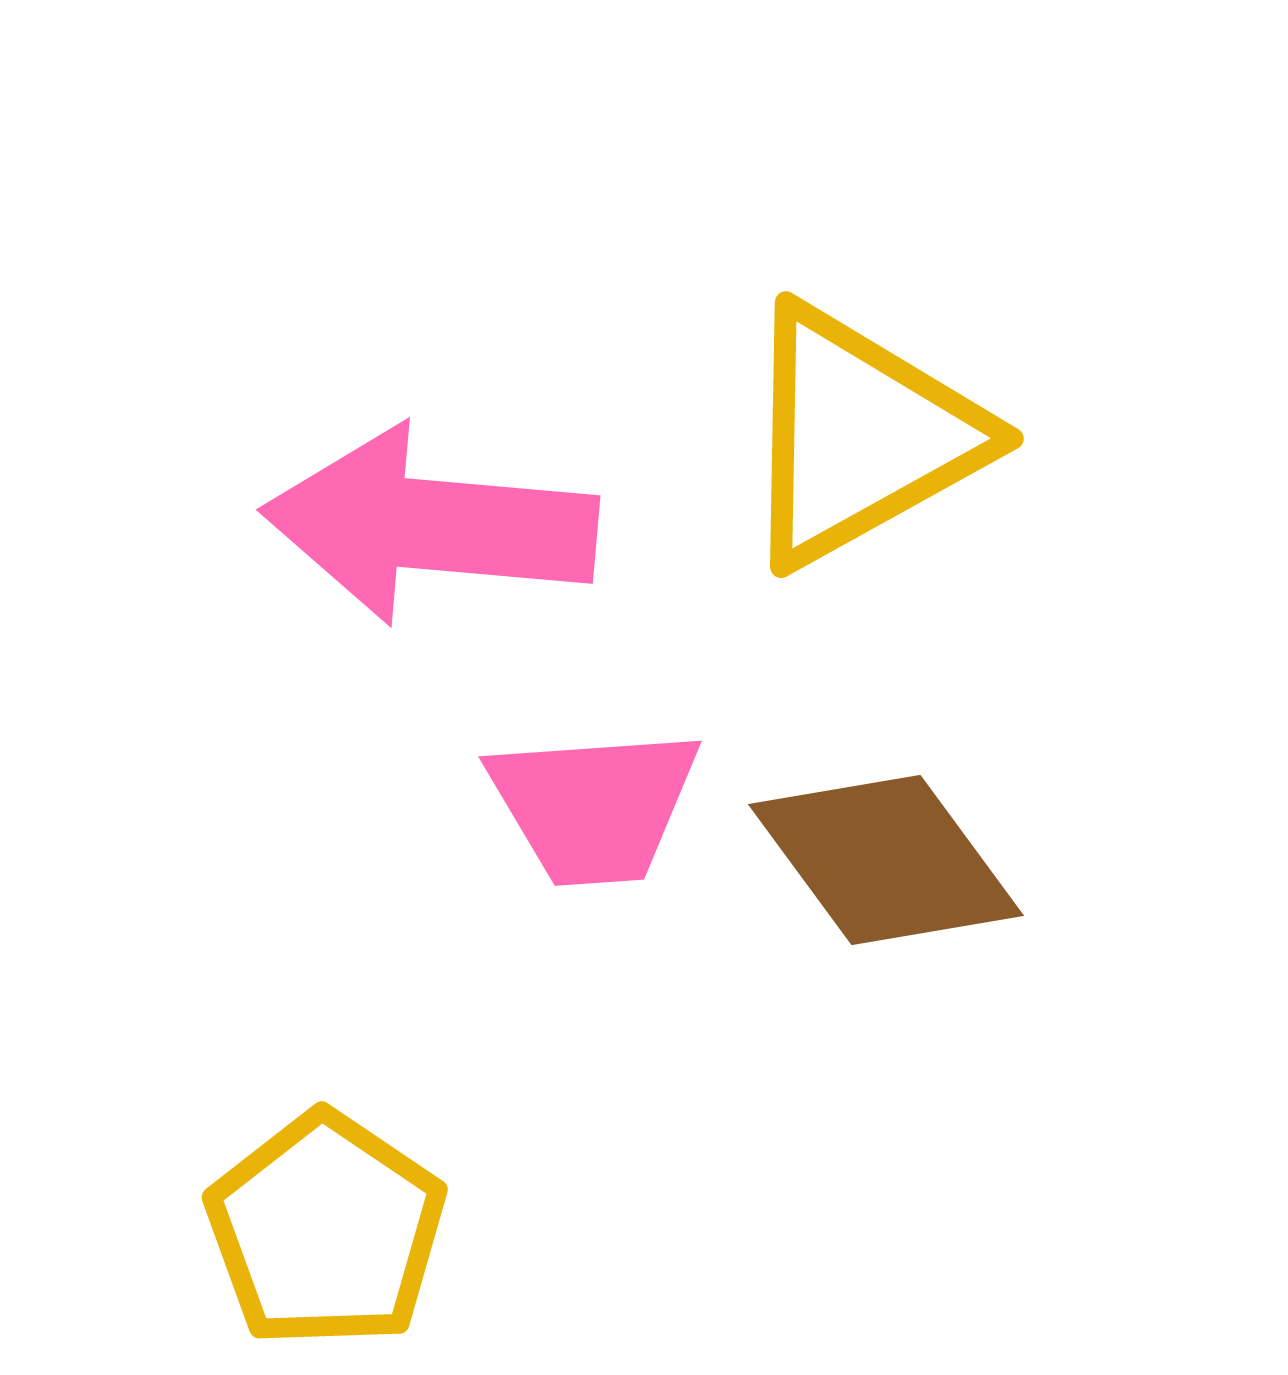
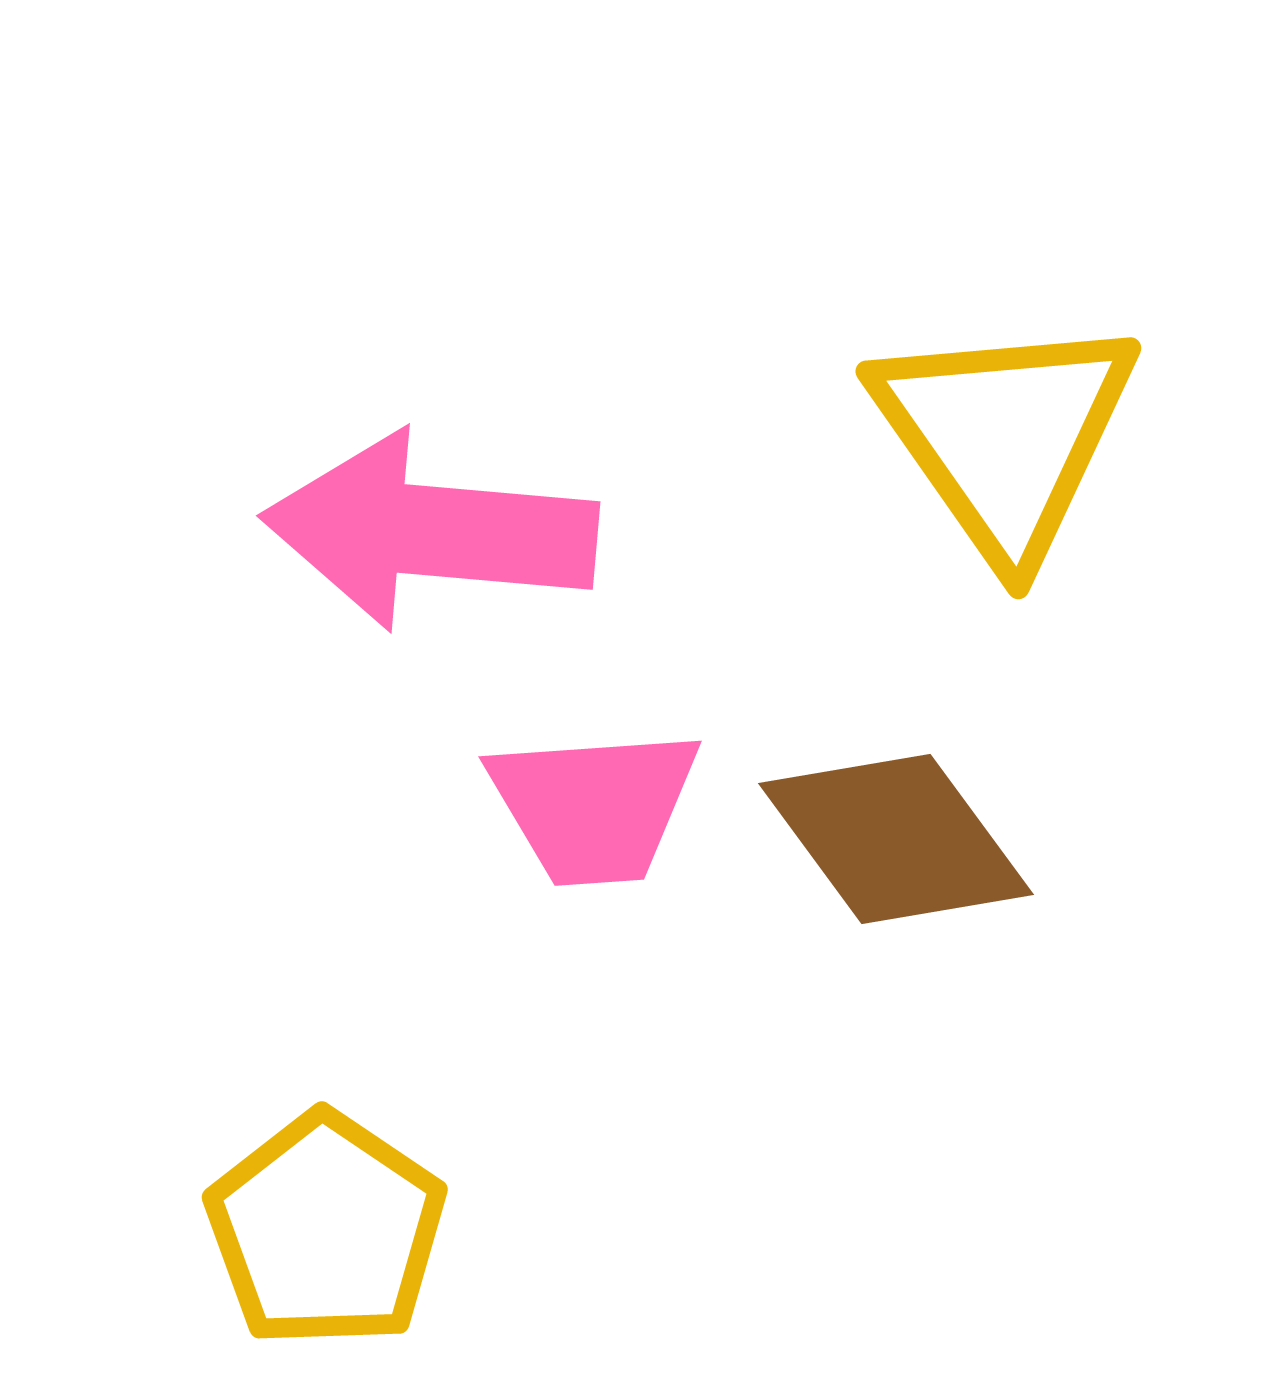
yellow triangle: moved 145 px right; rotated 36 degrees counterclockwise
pink arrow: moved 6 px down
brown diamond: moved 10 px right, 21 px up
